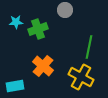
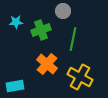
gray circle: moved 2 px left, 1 px down
green cross: moved 3 px right, 1 px down
green line: moved 16 px left, 8 px up
orange cross: moved 4 px right, 2 px up
yellow cross: moved 1 px left
